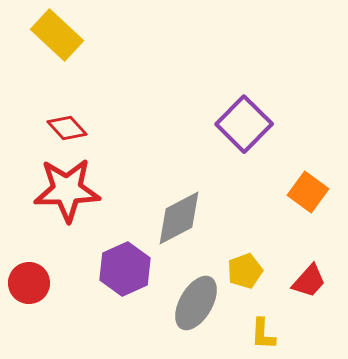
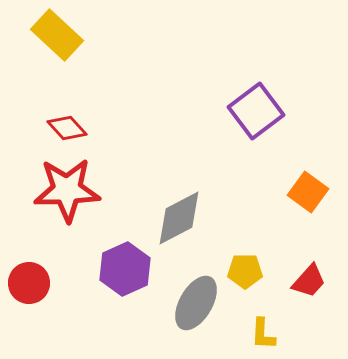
purple square: moved 12 px right, 13 px up; rotated 8 degrees clockwise
yellow pentagon: rotated 20 degrees clockwise
